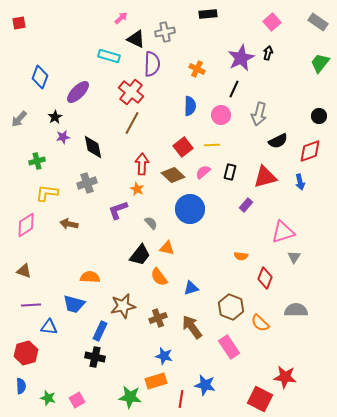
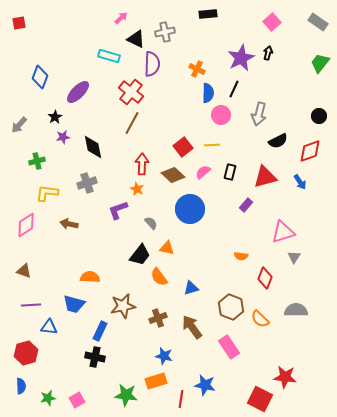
blue semicircle at (190, 106): moved 18 px right, 13 px up
gray arrow at (19, 119): moved 6 px down
blue arrow at (300, 182): rotated 21 degrees counterclockwise
orange semicircle at (260, 323): moved 4 px up
green star at (130, 397): moved 4 px left, 2 px up
green star at (48, 398): rotated 28 degrees counterclockwise
